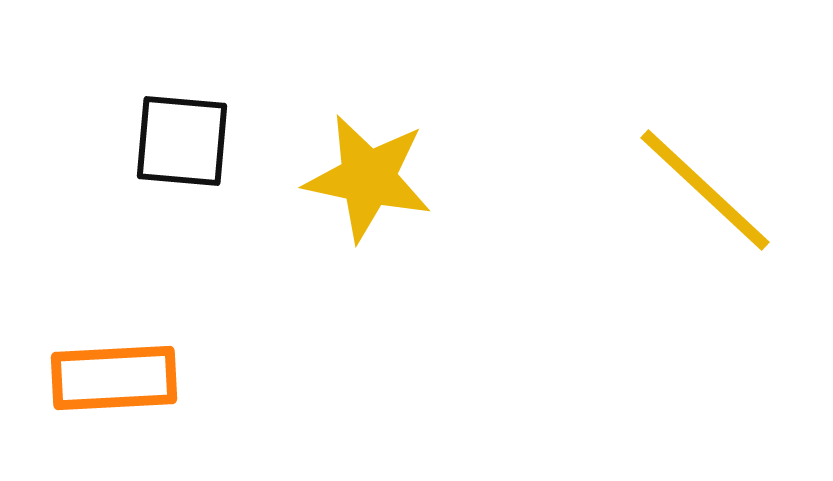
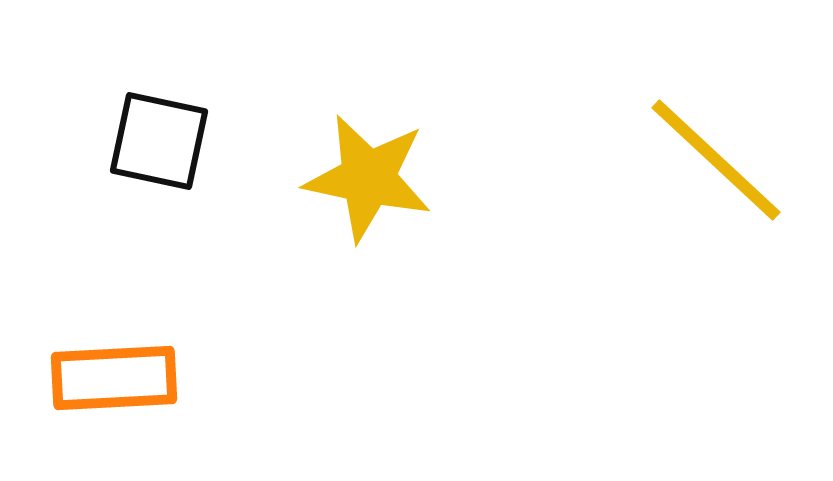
black square: moved 23 px left; rotated 7 degrees clockwise
yellow line: moved 11 px right, 30 px up
